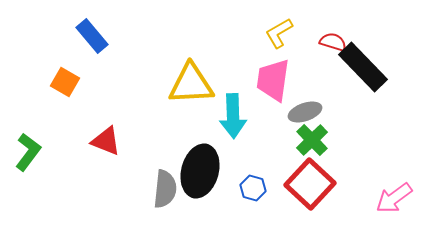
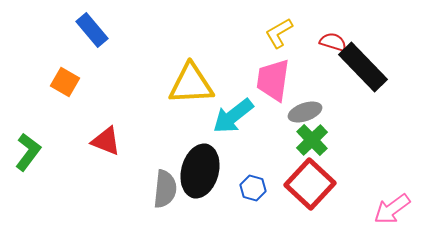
blue rectangle: moved 6 px up
cyan arrow: rotated 54 degrees clockwise
pink arrow: moved 2 px left, 11 px down
